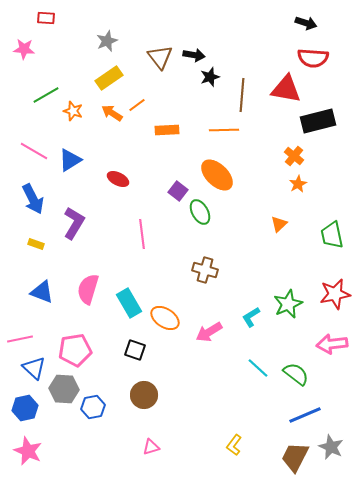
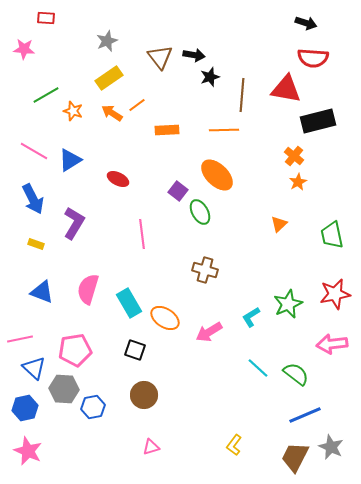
orange star at (298, 184): moved 2 px up
